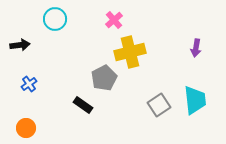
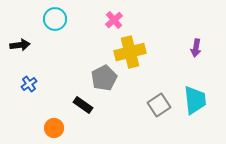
orange circle: moved 28 px right
